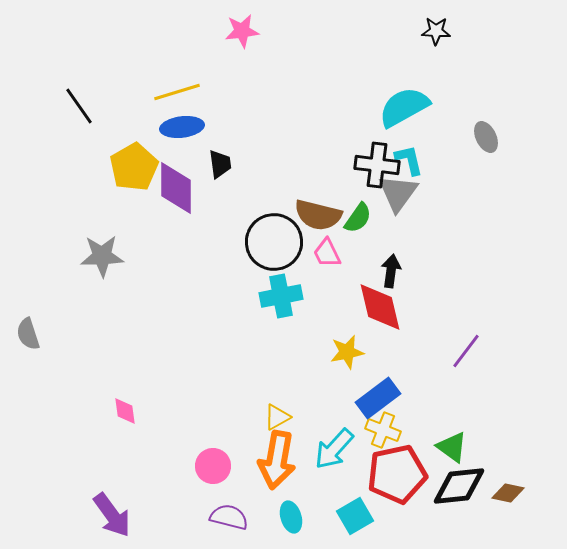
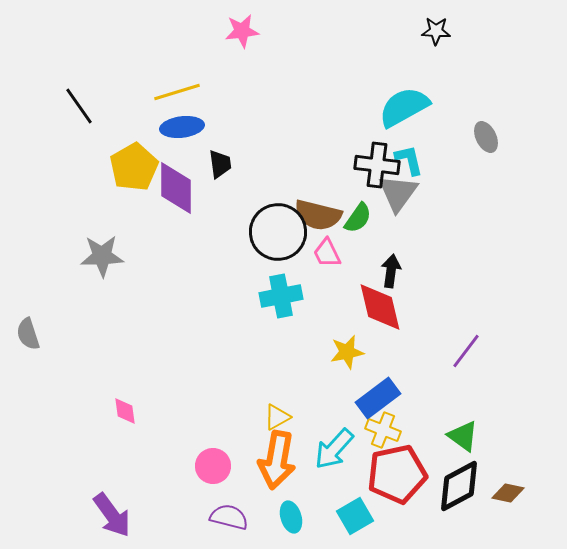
black circle: moved 4 px right, 10 px up
green triangle: moved 11 px right, 11 px up
black diamond: rotated 22 degrees counterclockwise
